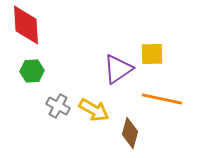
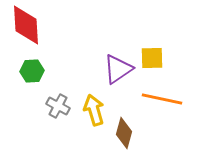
yellow square: moved 4 px down
yellow arrow: rotated 136 degrees counterclockwise
brown diamond: moved 6 px left
